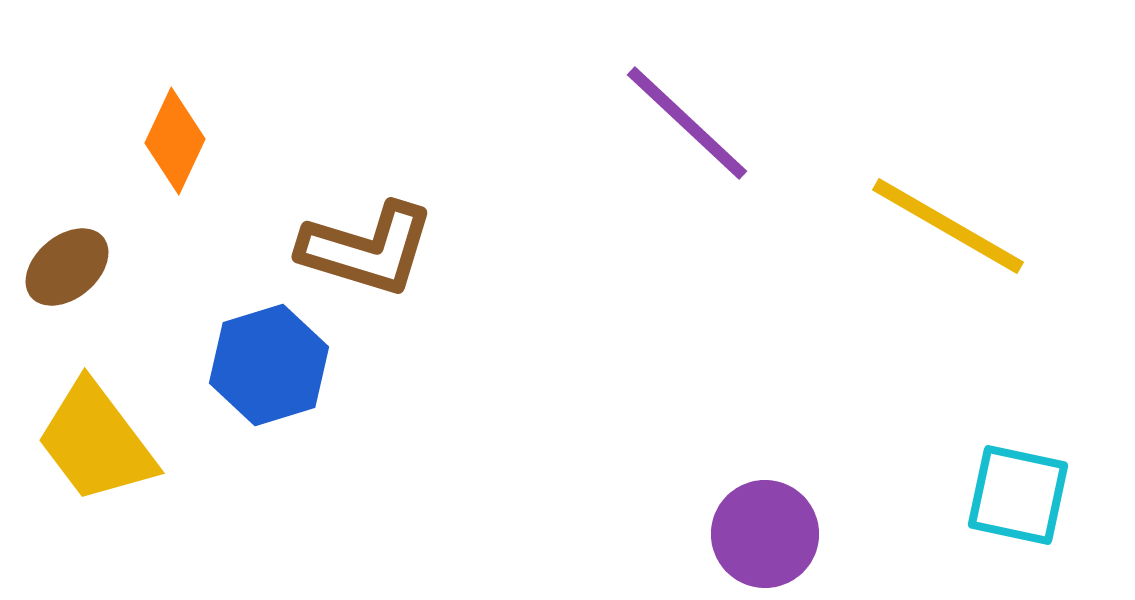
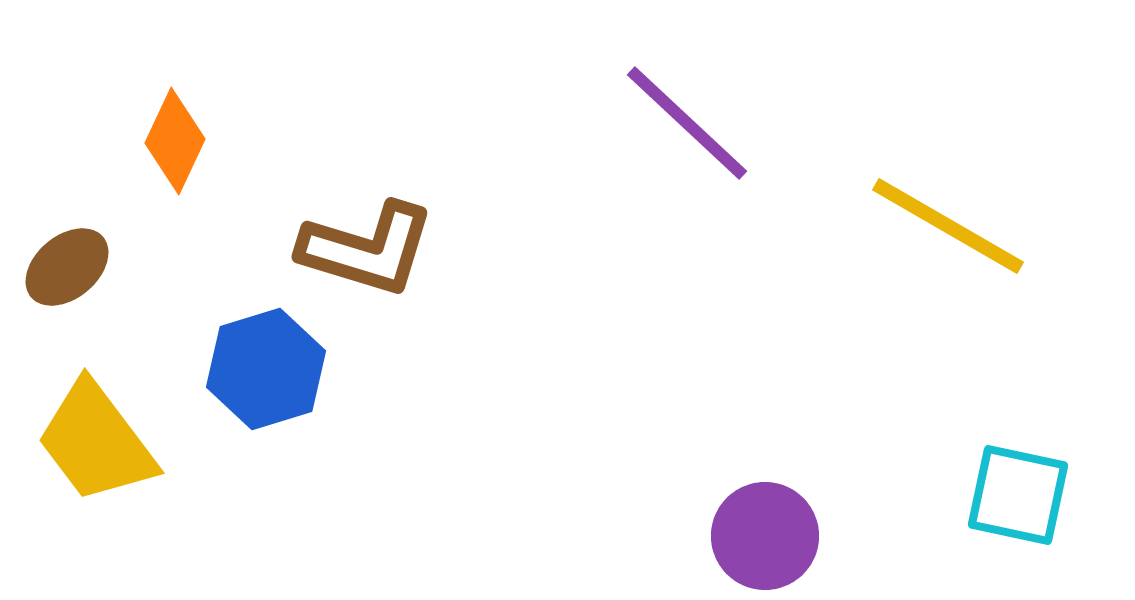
blue hexagon: moved 3 px left, 4 px down
purple circle: moved 2 px down
